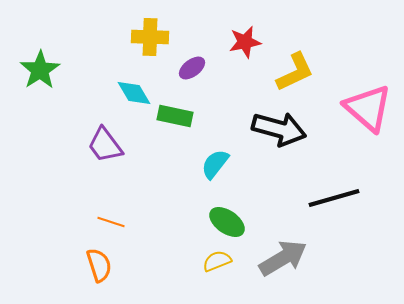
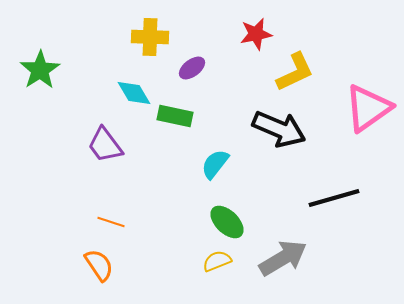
red star: moved 11 px right, 8 px up
pink triangle: rotated 44 degrees clockwise
black arrow: rotated 8 degrees clockwise
green ellipse: rotated 9 degrees clockwise
orange semicircle: rotated 16 degrees counterclockwise
